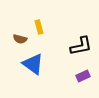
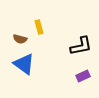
blue triangle: moved 9 px left
